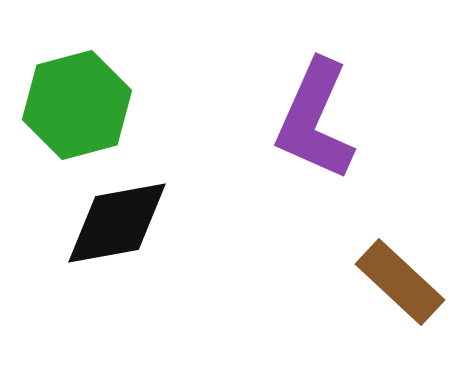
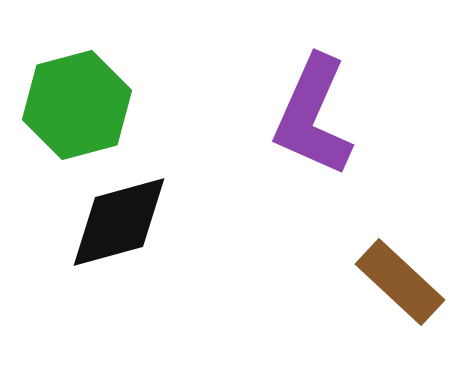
purple L-shape: moved 2 px left, 4 px up
black diamond: moved 2 px right, 1 px up; rotated 5 degrees counterclockwise
